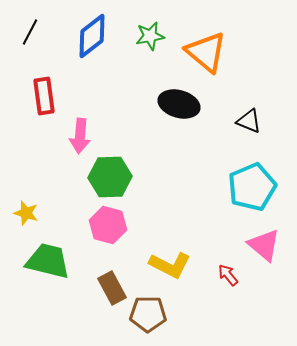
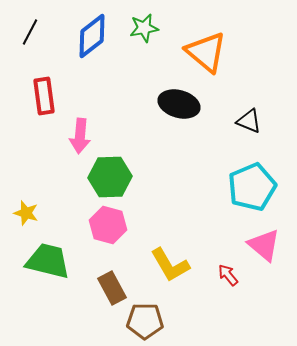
green star: moved 6 px left, 8 px up
yellow L-shape: rotated 33 degrees clockwise
brown pentagon: moved 3 px left, 7 px down
